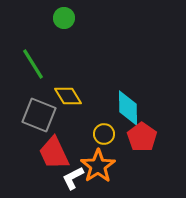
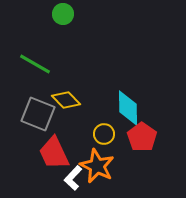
green circle: moved 1 px left, 4 px up
green line: moved 2 px right; rotated 28 degrees counterclockwise
yellow diamond: moved 2 px left, 4 px down; rotated 12 degrees counterclockwise
gray square: moved 1 px left, 1 px up
orange star: moved 1 px left; rotated 12 degrees counterclockwise
white L-shape: rotated 20 degrees counterclockwise
